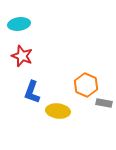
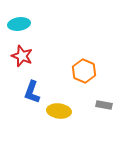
orange hexagon: moved 2 px left, 14 px up
gray rectangle: moved 2 px down
yellow ellipse: moved 1 px right
